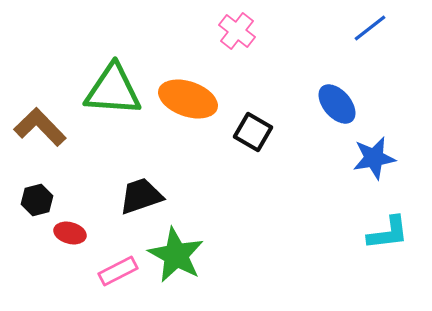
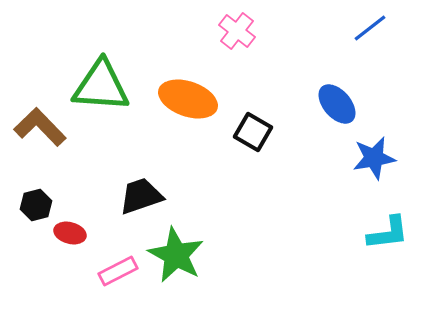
green triangle: moved 12 px left, 4 px up
black hexagon: moved 1 px left, 5 px down
